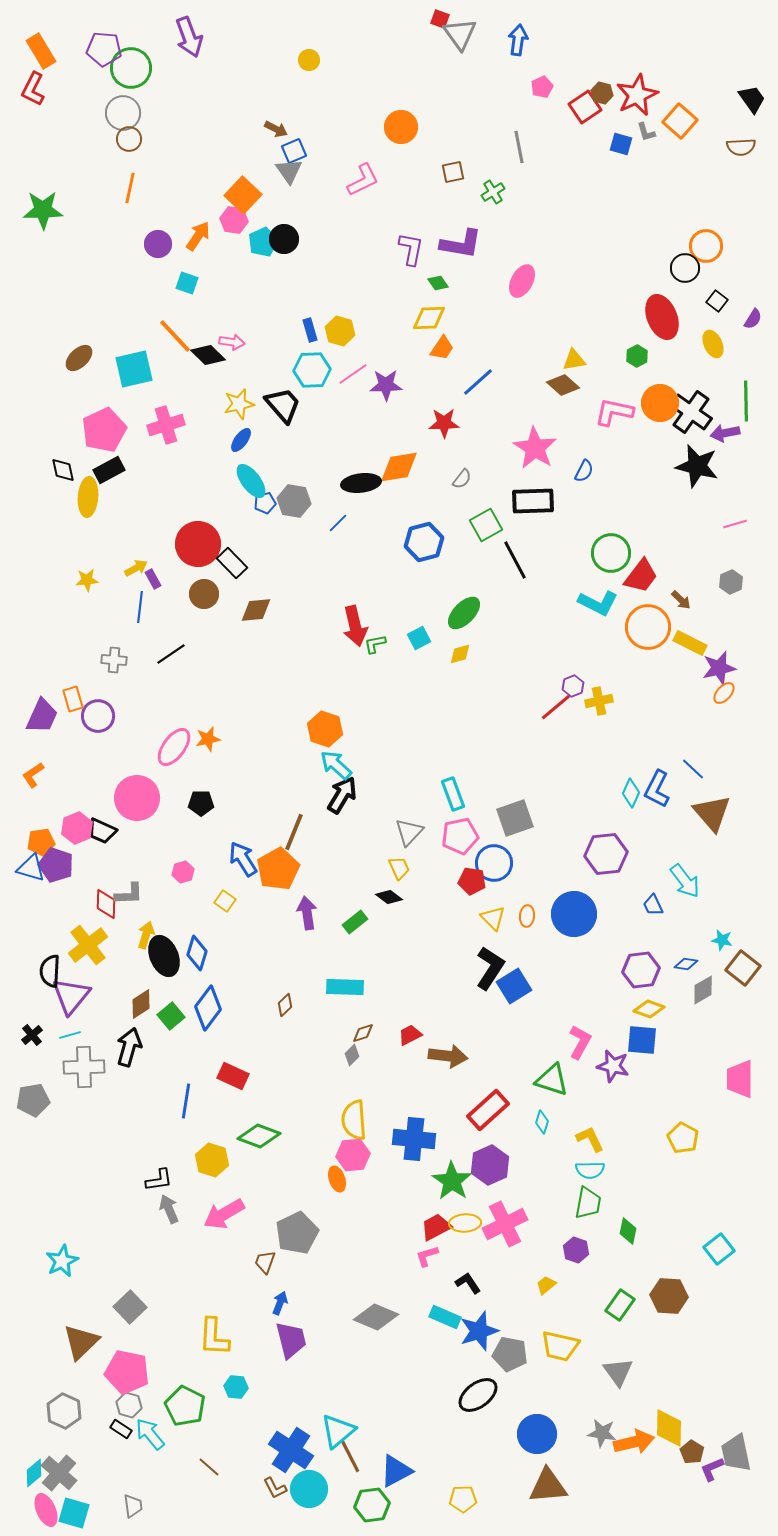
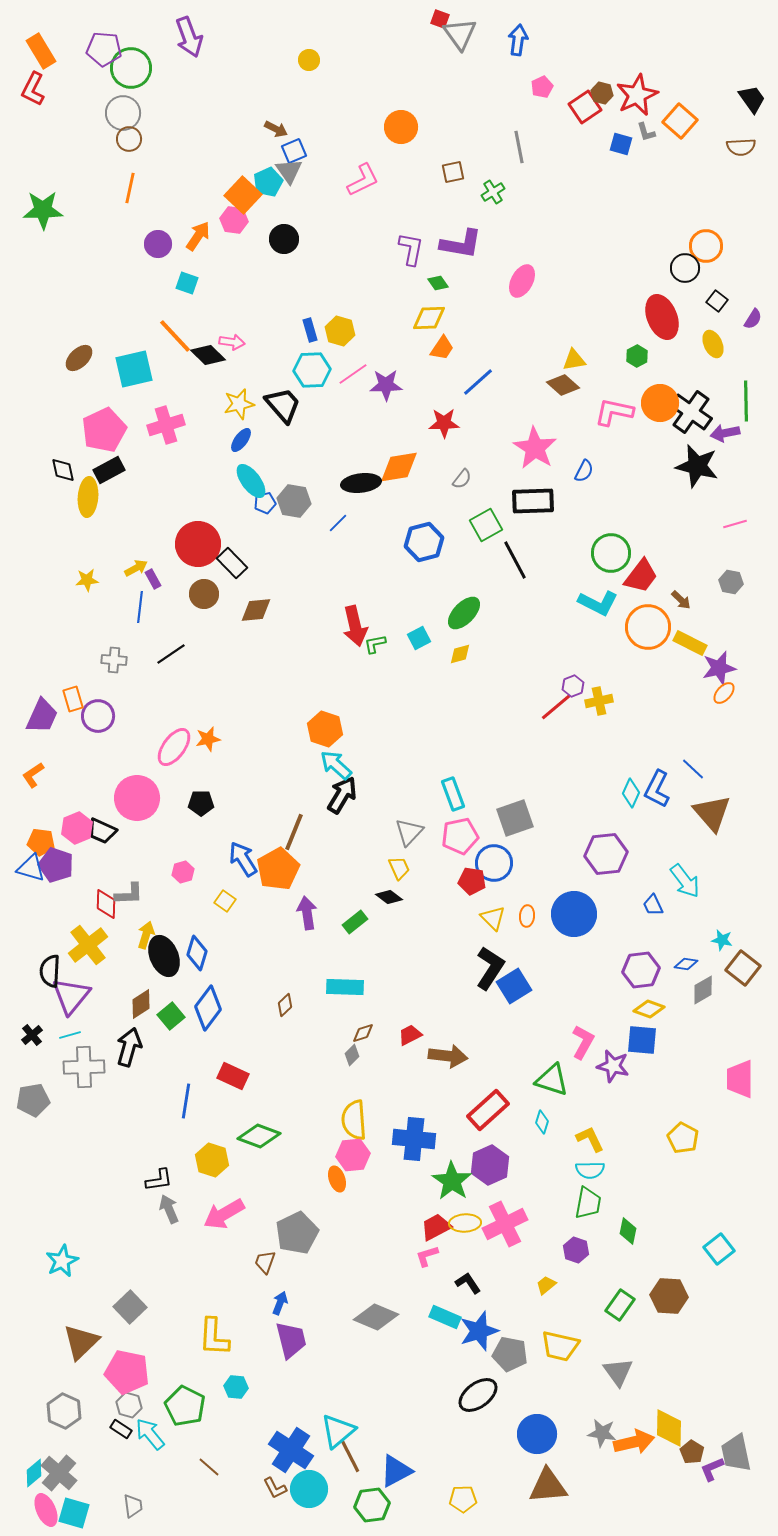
cyan pentagon at (263, 242): moved 5 px right, 60 px up
gray hexagon at (731, 582): rotated 25 degrees counterclockwise
orange pentagon at (41, 842): rotated 16 degrees clockwise
pink L-shape at (580, 1042): moved 3 px right
